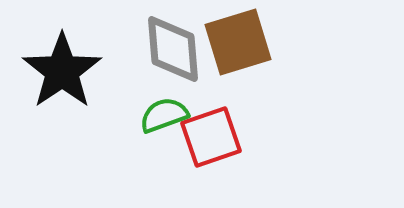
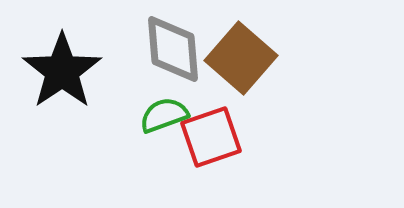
brown square: moved 3 px right, 16 px down; rotated 32 degrees counterclockwise
